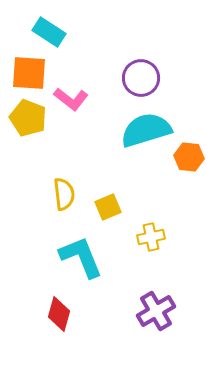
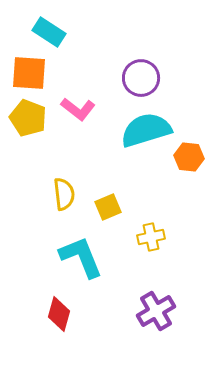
pink L-shape: moved 7 px right, 10 px down
